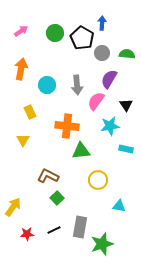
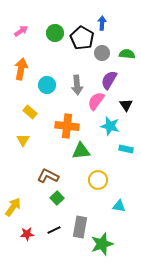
purple semicircle: moved 1 px down
yellow rectangle: rotated 24 degrees counterclockwise
cyan star: rotated 24 degrees clockwise
